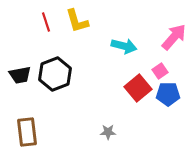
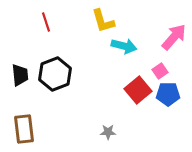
yellow L-shape: moved 26 px right
black trapezoid: rotated 85 degrees counterclockwise
red square: moved 2 px down
brown rectangle: moved 3 px left, 3 px up
